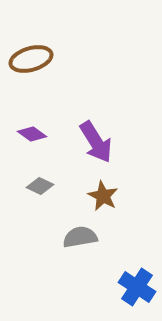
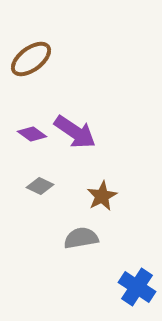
brown ellipse: rotated 21 degrees counterclockwise
purple arrow: moved 21 px left, 10 px up; rotated 24 degrees counterclockwise
brown star: moved 1 px left; rotated 16 degrees clockwise
gray semicircle: moved 1 px right, 1 px down
